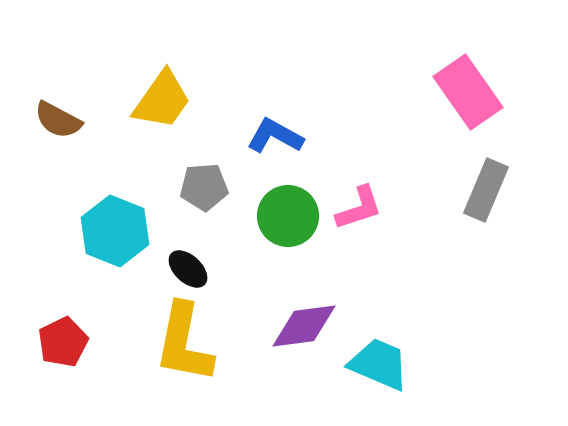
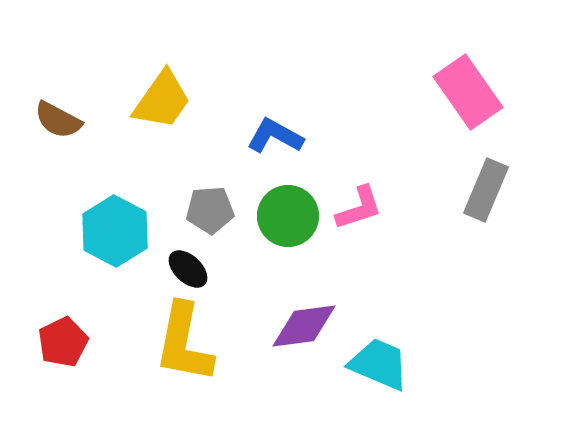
gray pentagon: moved 6 px right, 23 px down
cyan hexagon: rotated 6 degrees clockwise
